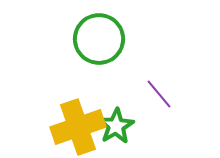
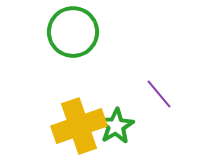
green circle: moved 26 px left, 7 px up
yellow cross: moved 1 px right, 1 px up
